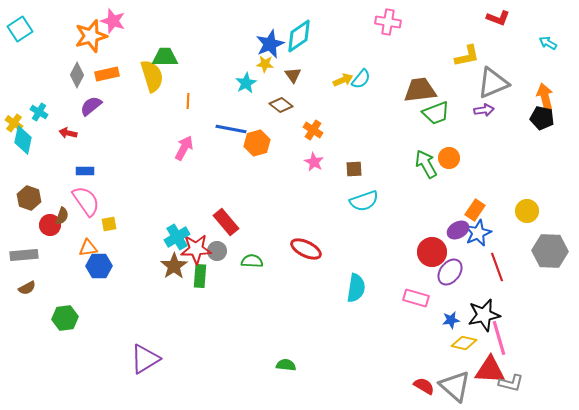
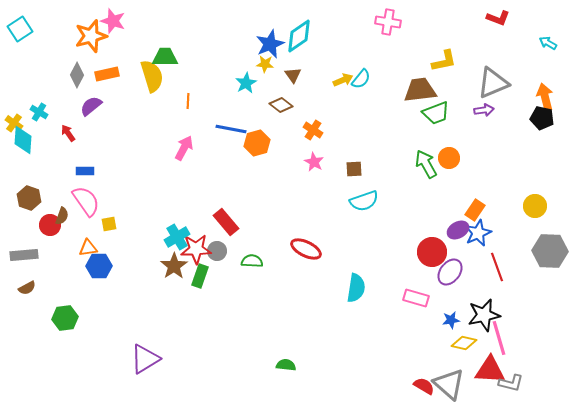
yellow L-shape at (467, 56): moved 23 px left, 5 px down
red arrow at (68, 133): rotated 42 degrees clockwise
cyan diamond at (23, 140): rotated 8 degrees counterclockwise
yellow circle at (527, 211): moved 8 px right, 5 px up
green rectangle at (200, 276): rotated 15 degrees clockwise
gray triangle at (455, 386): moved 6 px left, 2 px up
